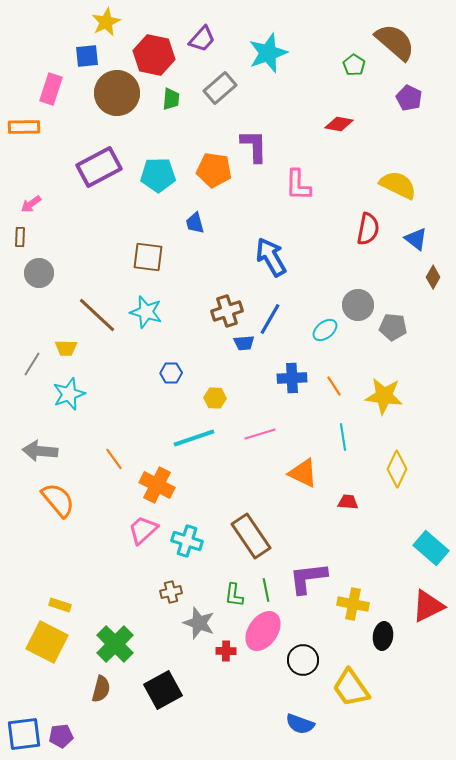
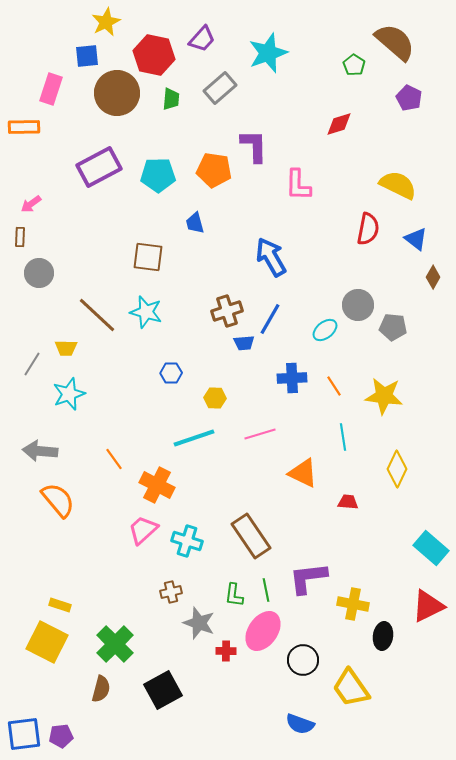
red diamond at (339, 124): rotated 28 degrees counterclockwise
